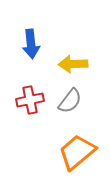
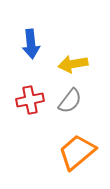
yellow arrow: rotated 8 degrees counterclockwise
